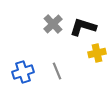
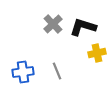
blue cross: rotated 10 degrees clockwise
